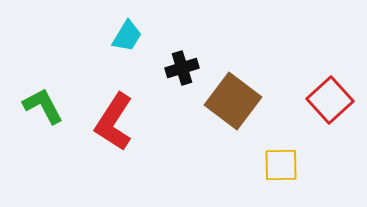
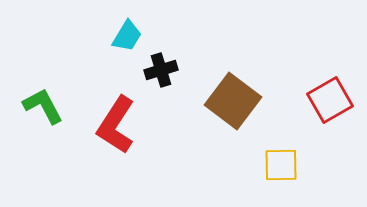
black cross: moved 21 px left, 2 px down
red square: rotated 12 degrees clockwise
red L-shape: moved 2 px right, 3 px down
